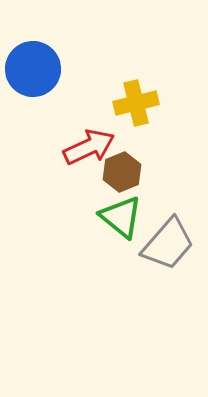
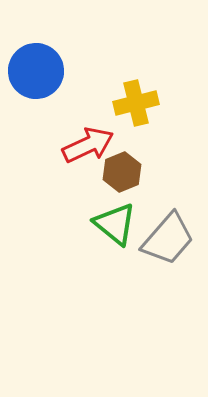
blue circle: moved 3 px right, 2 px down
red arrow: moved 1 px left, 2 px up
green triangle: moved 6 px left, 7 px down
gray trapezoid: moved 5 px up
